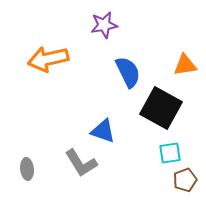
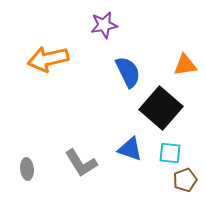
black square: rotated 12 degrees clockwise
blue triangle: moved 27 px right, 18 px down
cyan square: rotated 15 degrees clockwise
